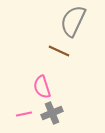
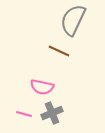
gray semicircle: moved 1 px up
pink semicircle: rotated 60 degrees counterclockwise
pink line: rotated 28 degrees clockwise
